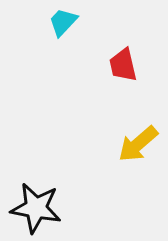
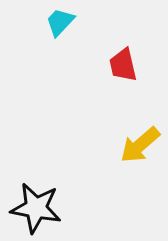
cyan trapezoid: moved 3 px left
yellow arrow: moved 2 px right, 1 px down
